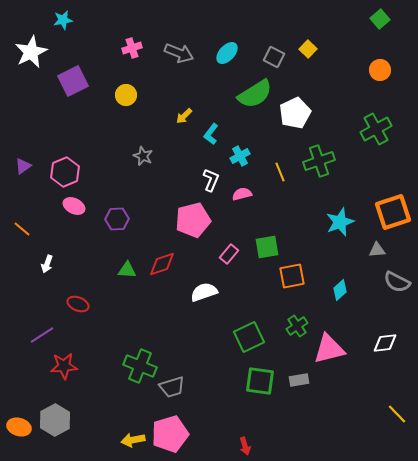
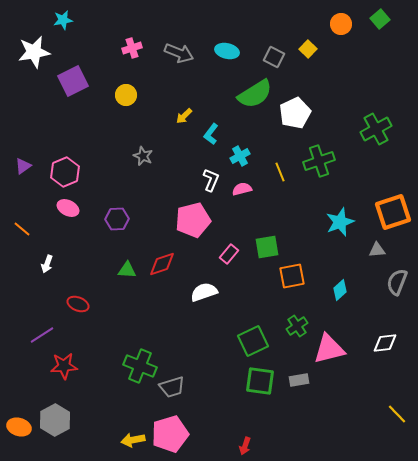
white star at (31, 52): moved 3 px right; rotated 16 degrees clockwise
cyan ellipse at (227, 53): moved 2 px up; rotated 60 degrees clockwise
orange circle at (380, 70): moved 39 px left, 46 px up
pink semicircle at (242, 194): moved 5 px up
pink ellipse at (74, 206): moved 6 px left, 2 px down
gray semicircle at (397, 282): rotated 84 degrees clockwise
green square at (249, 337): moved 4 px right, 4 px down
red arrow at (245, 446): rotated 36 degrees clockwise
